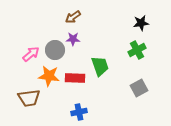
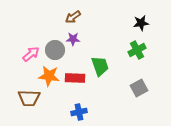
brown trapezoid: rotated 10 degrees clockwise
